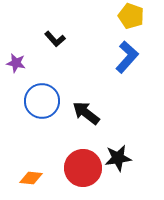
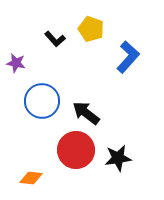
yellow pentagon: moved 40 px left, 13 px down
blue L-shape: moved 1 px right
red circle: moved 7 px left, 18 px up
